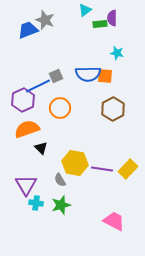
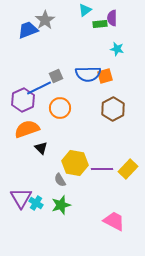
gray star: rotated 18 degrees clockwise
cyan star: moved 4 px up
orange square: rotated 21 degrees counterclockwise
blue line: moved 1 px right, 2 px down
purple line: rotated 10 degrees counterclockwise
purple triangle: moved 5 px left, 13 px down
cyan cross: rotated 24 degrees clockwise
